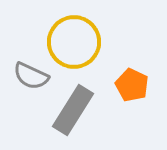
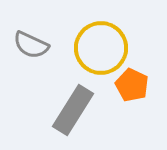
yellow circle: moved 27 px right, 6 px down
gray semicircle: moved 31 px up
